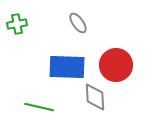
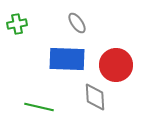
gray ellipse: moved 1 px left
blue rectangle: moved 8 px up
